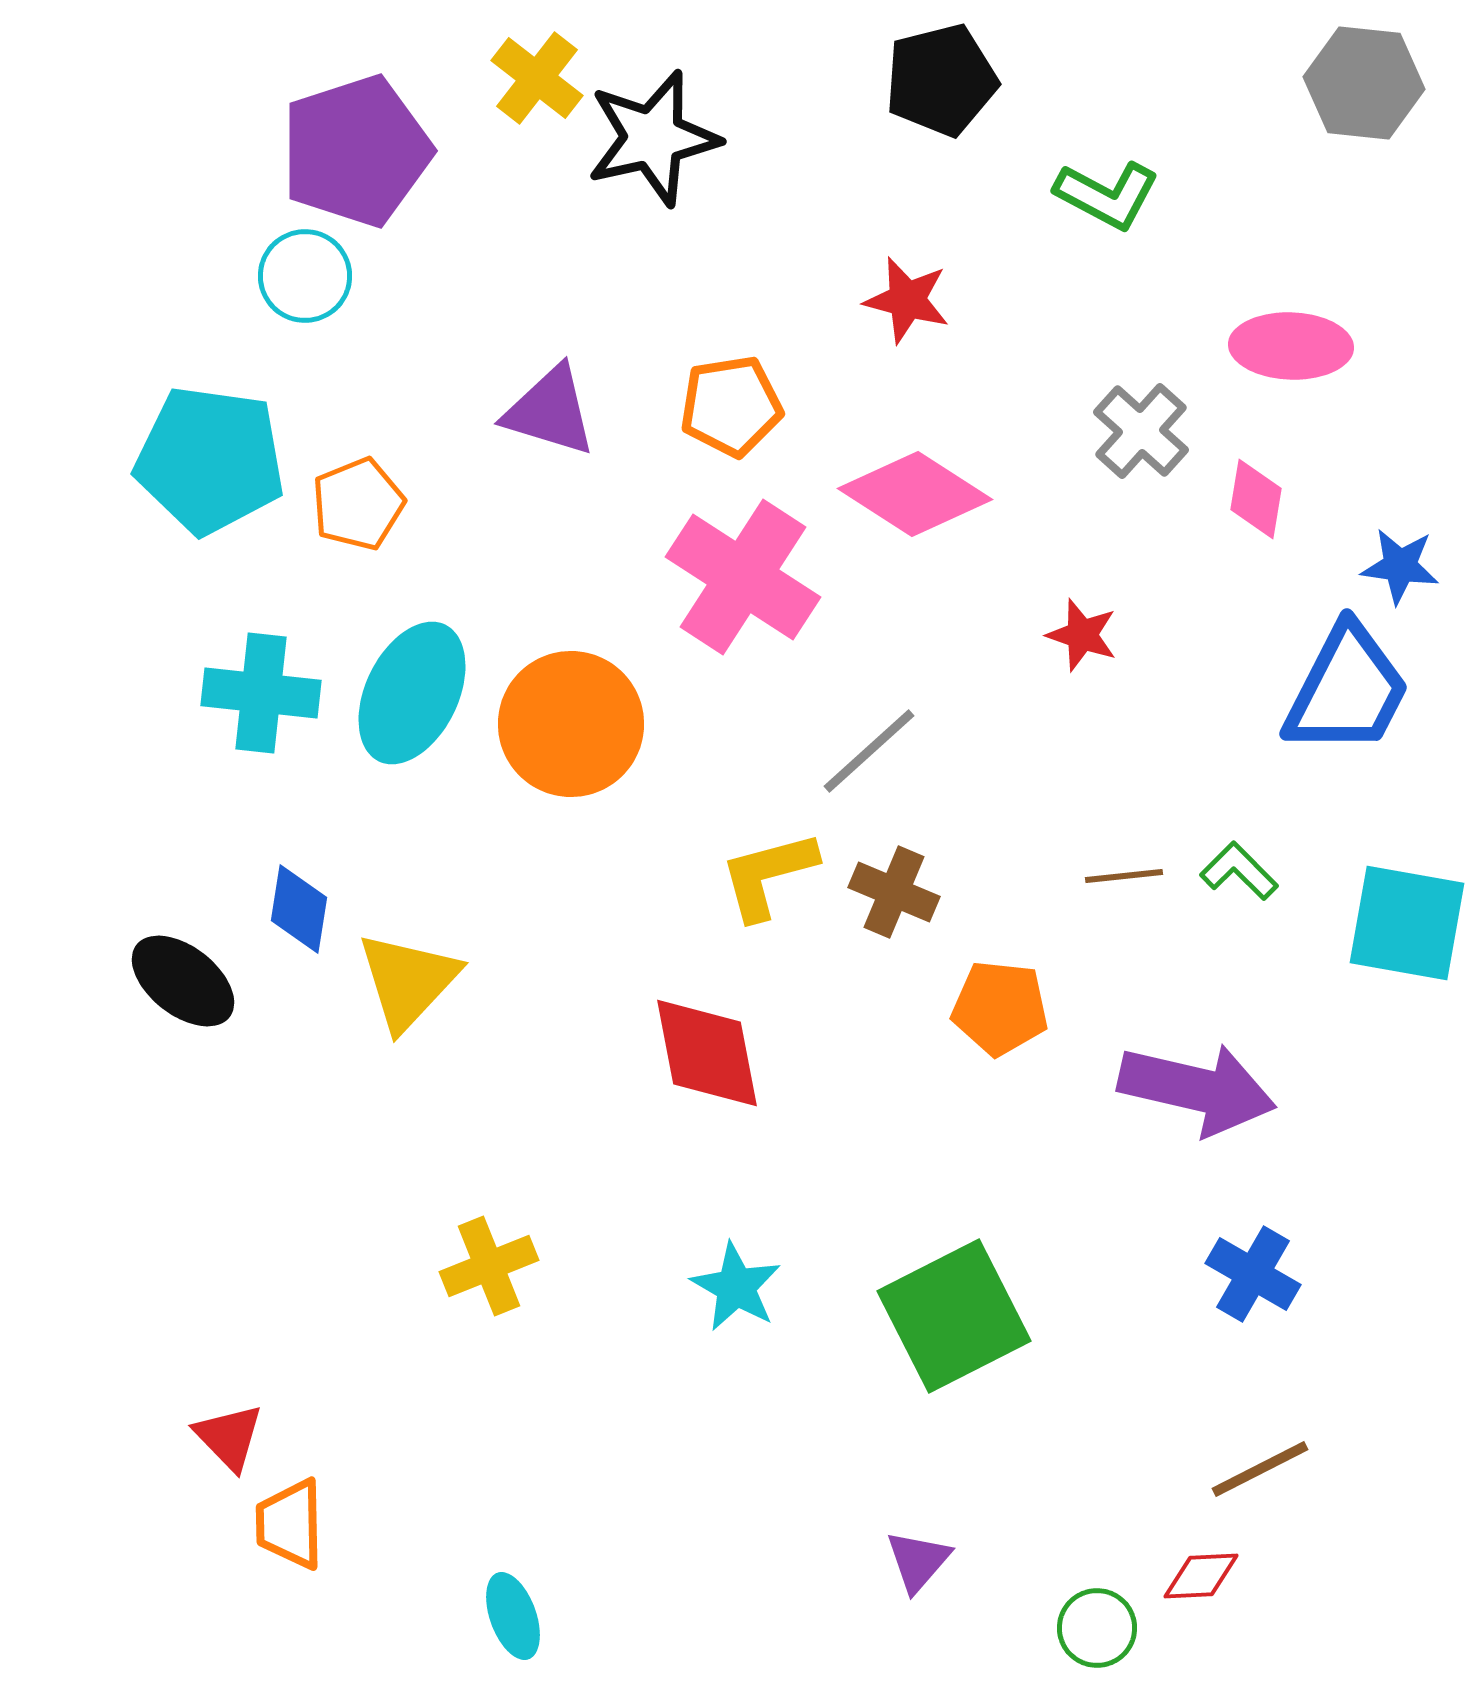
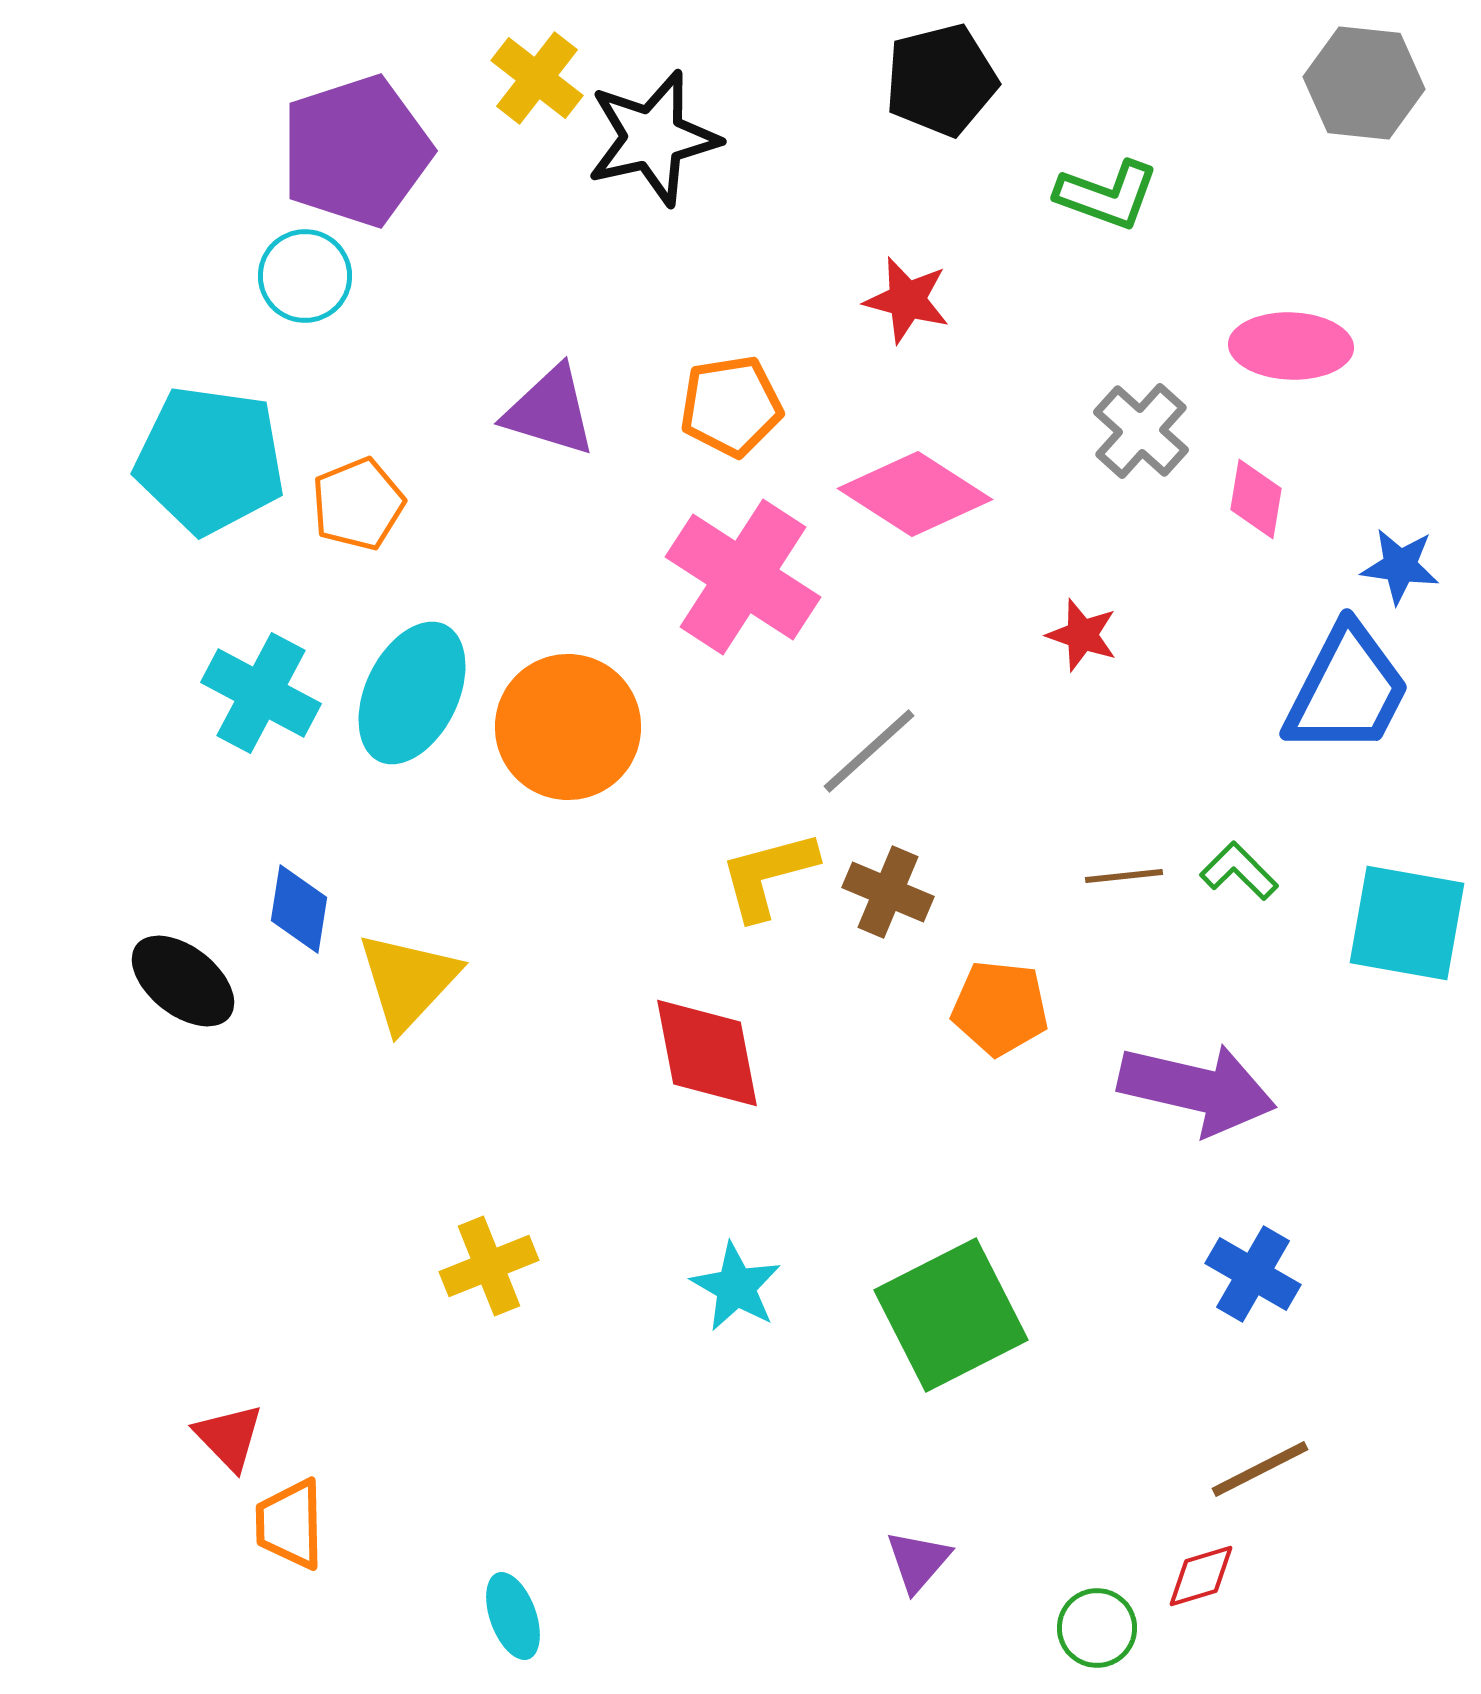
green L-shape at (1107, 195): rotated 8 degrees counterclockwise
cyan cross at (261, 693): rotated 22 degrees clockwise
orange circle at (571, 724): moved 3 px left, 3 px down
brown cross at (894, 892): moved 6 px left
green square at (954, 1316): moved 3 px left, 1 px up
red diamond at (1201, 1576): rotated 14 degrees counterclockwise
